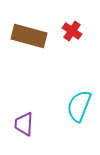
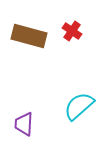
cyan semicircle: rotated 28 degrees clockwise
